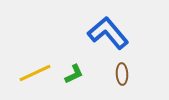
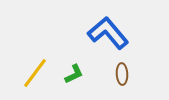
yellow line: rotated 28 degrees counterclockwise
